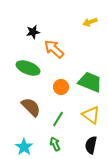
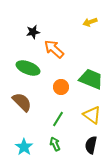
green trapezoid: moved 1 px right, 3 px up
brown semicircle: moved 9 px left, 5 px up
yellow triangle: moved 1 px right
